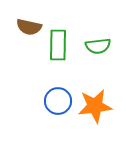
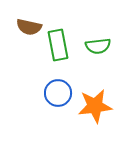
green rectangle: rotated 12 degrees counterclockwise
blue circle: moved 8 px up
